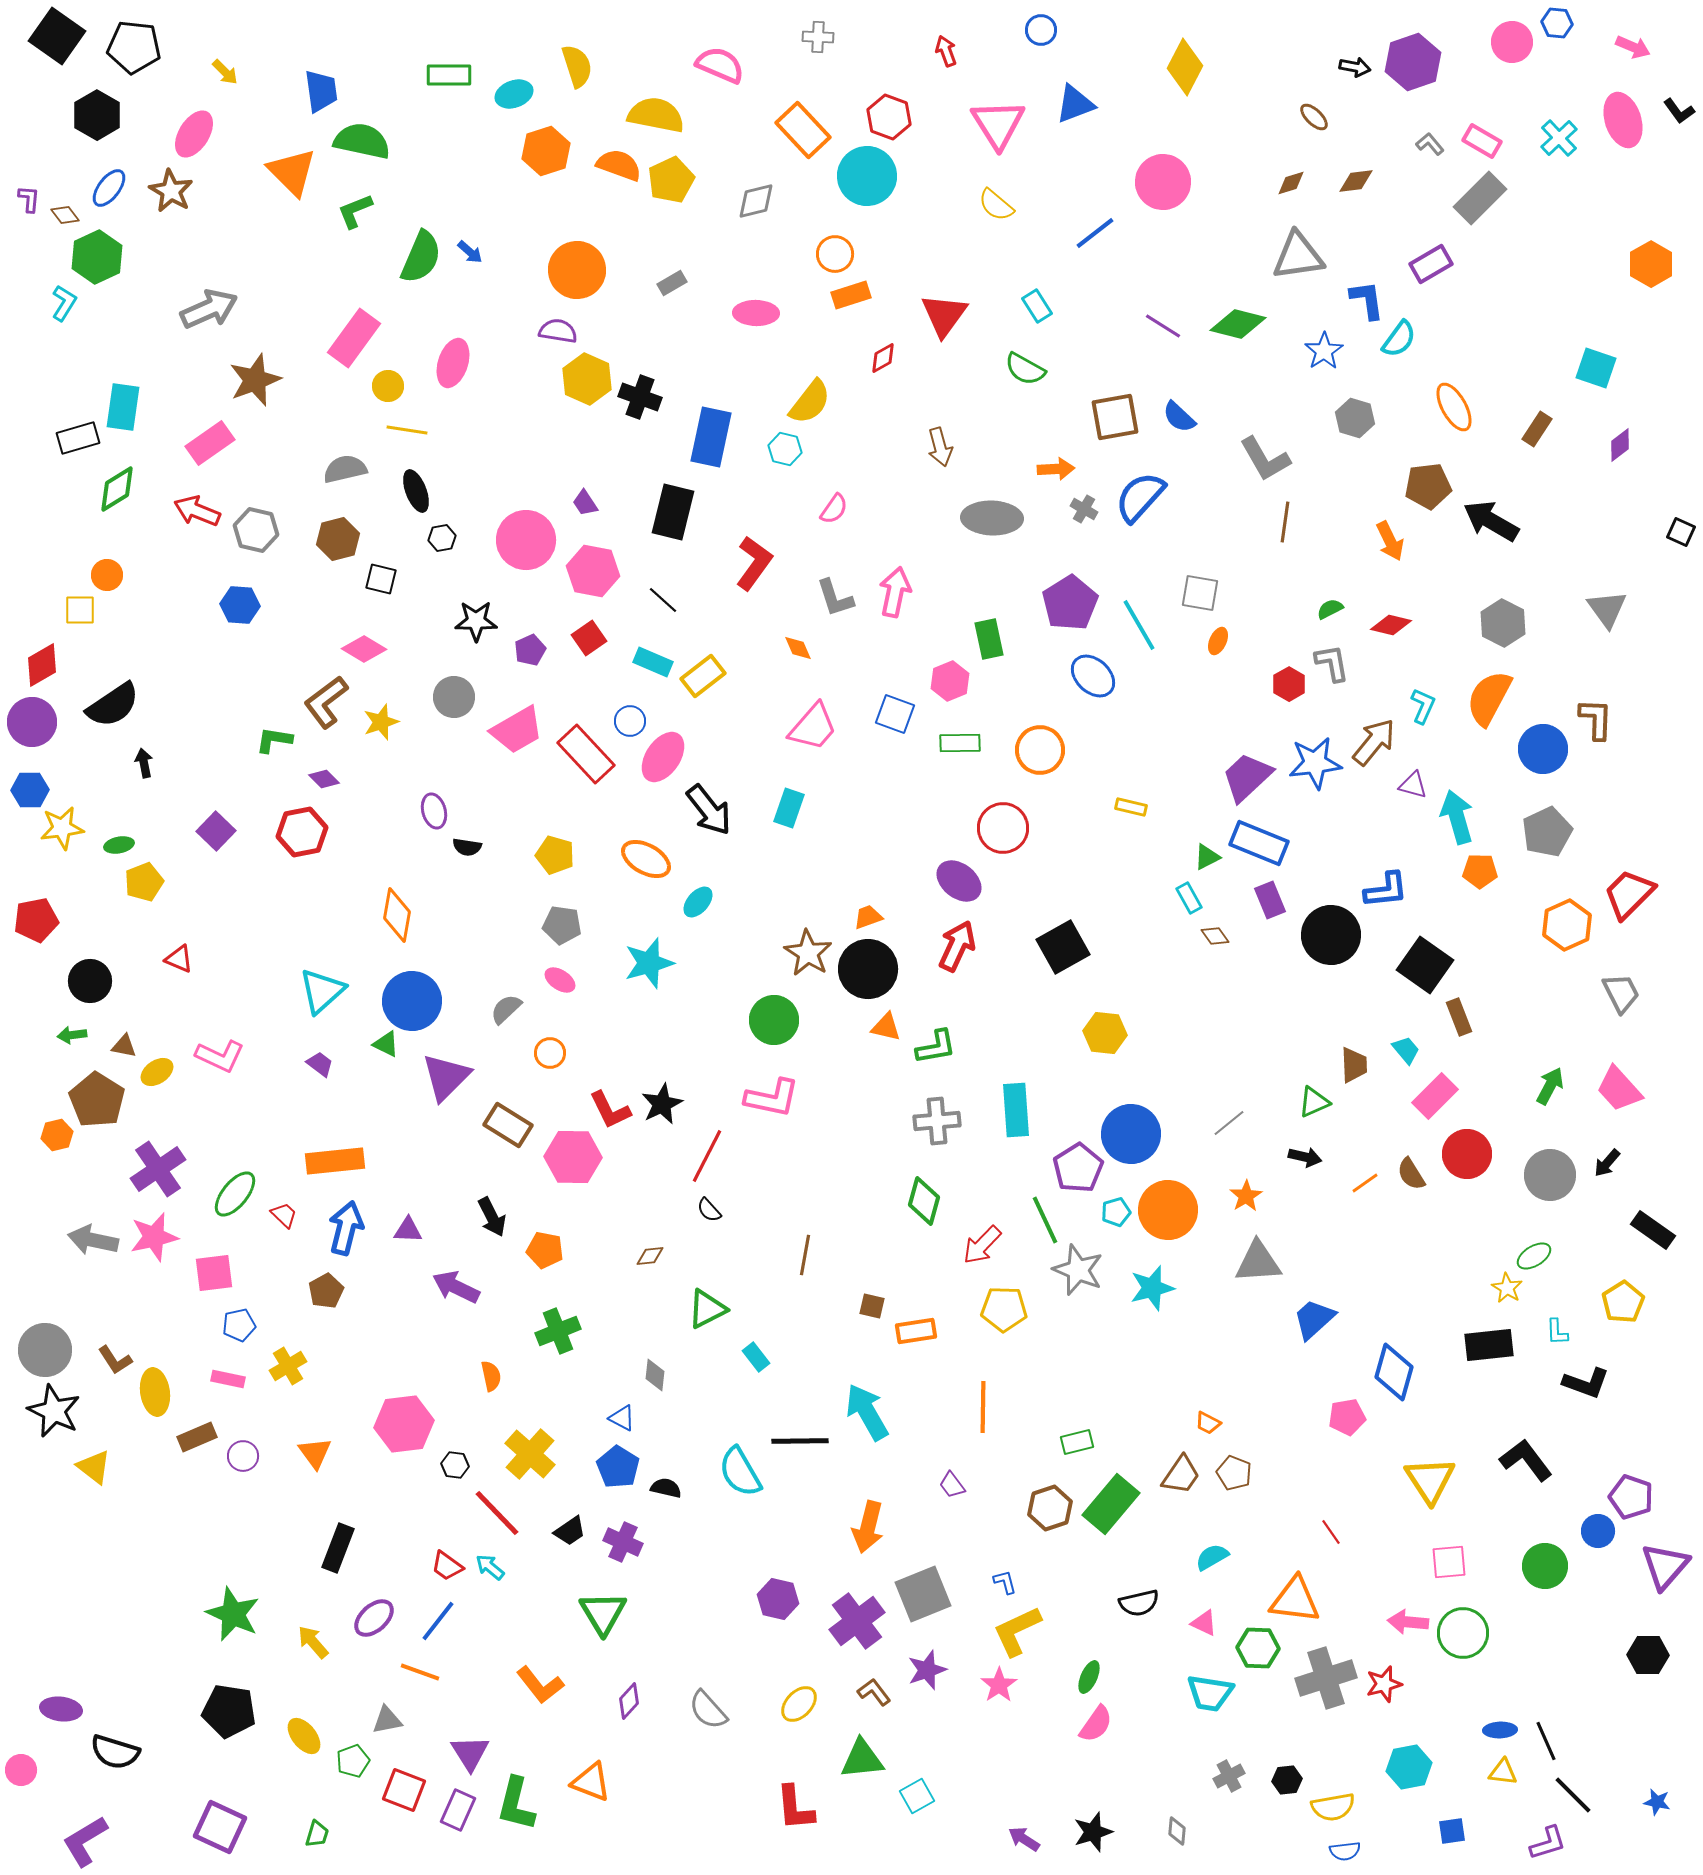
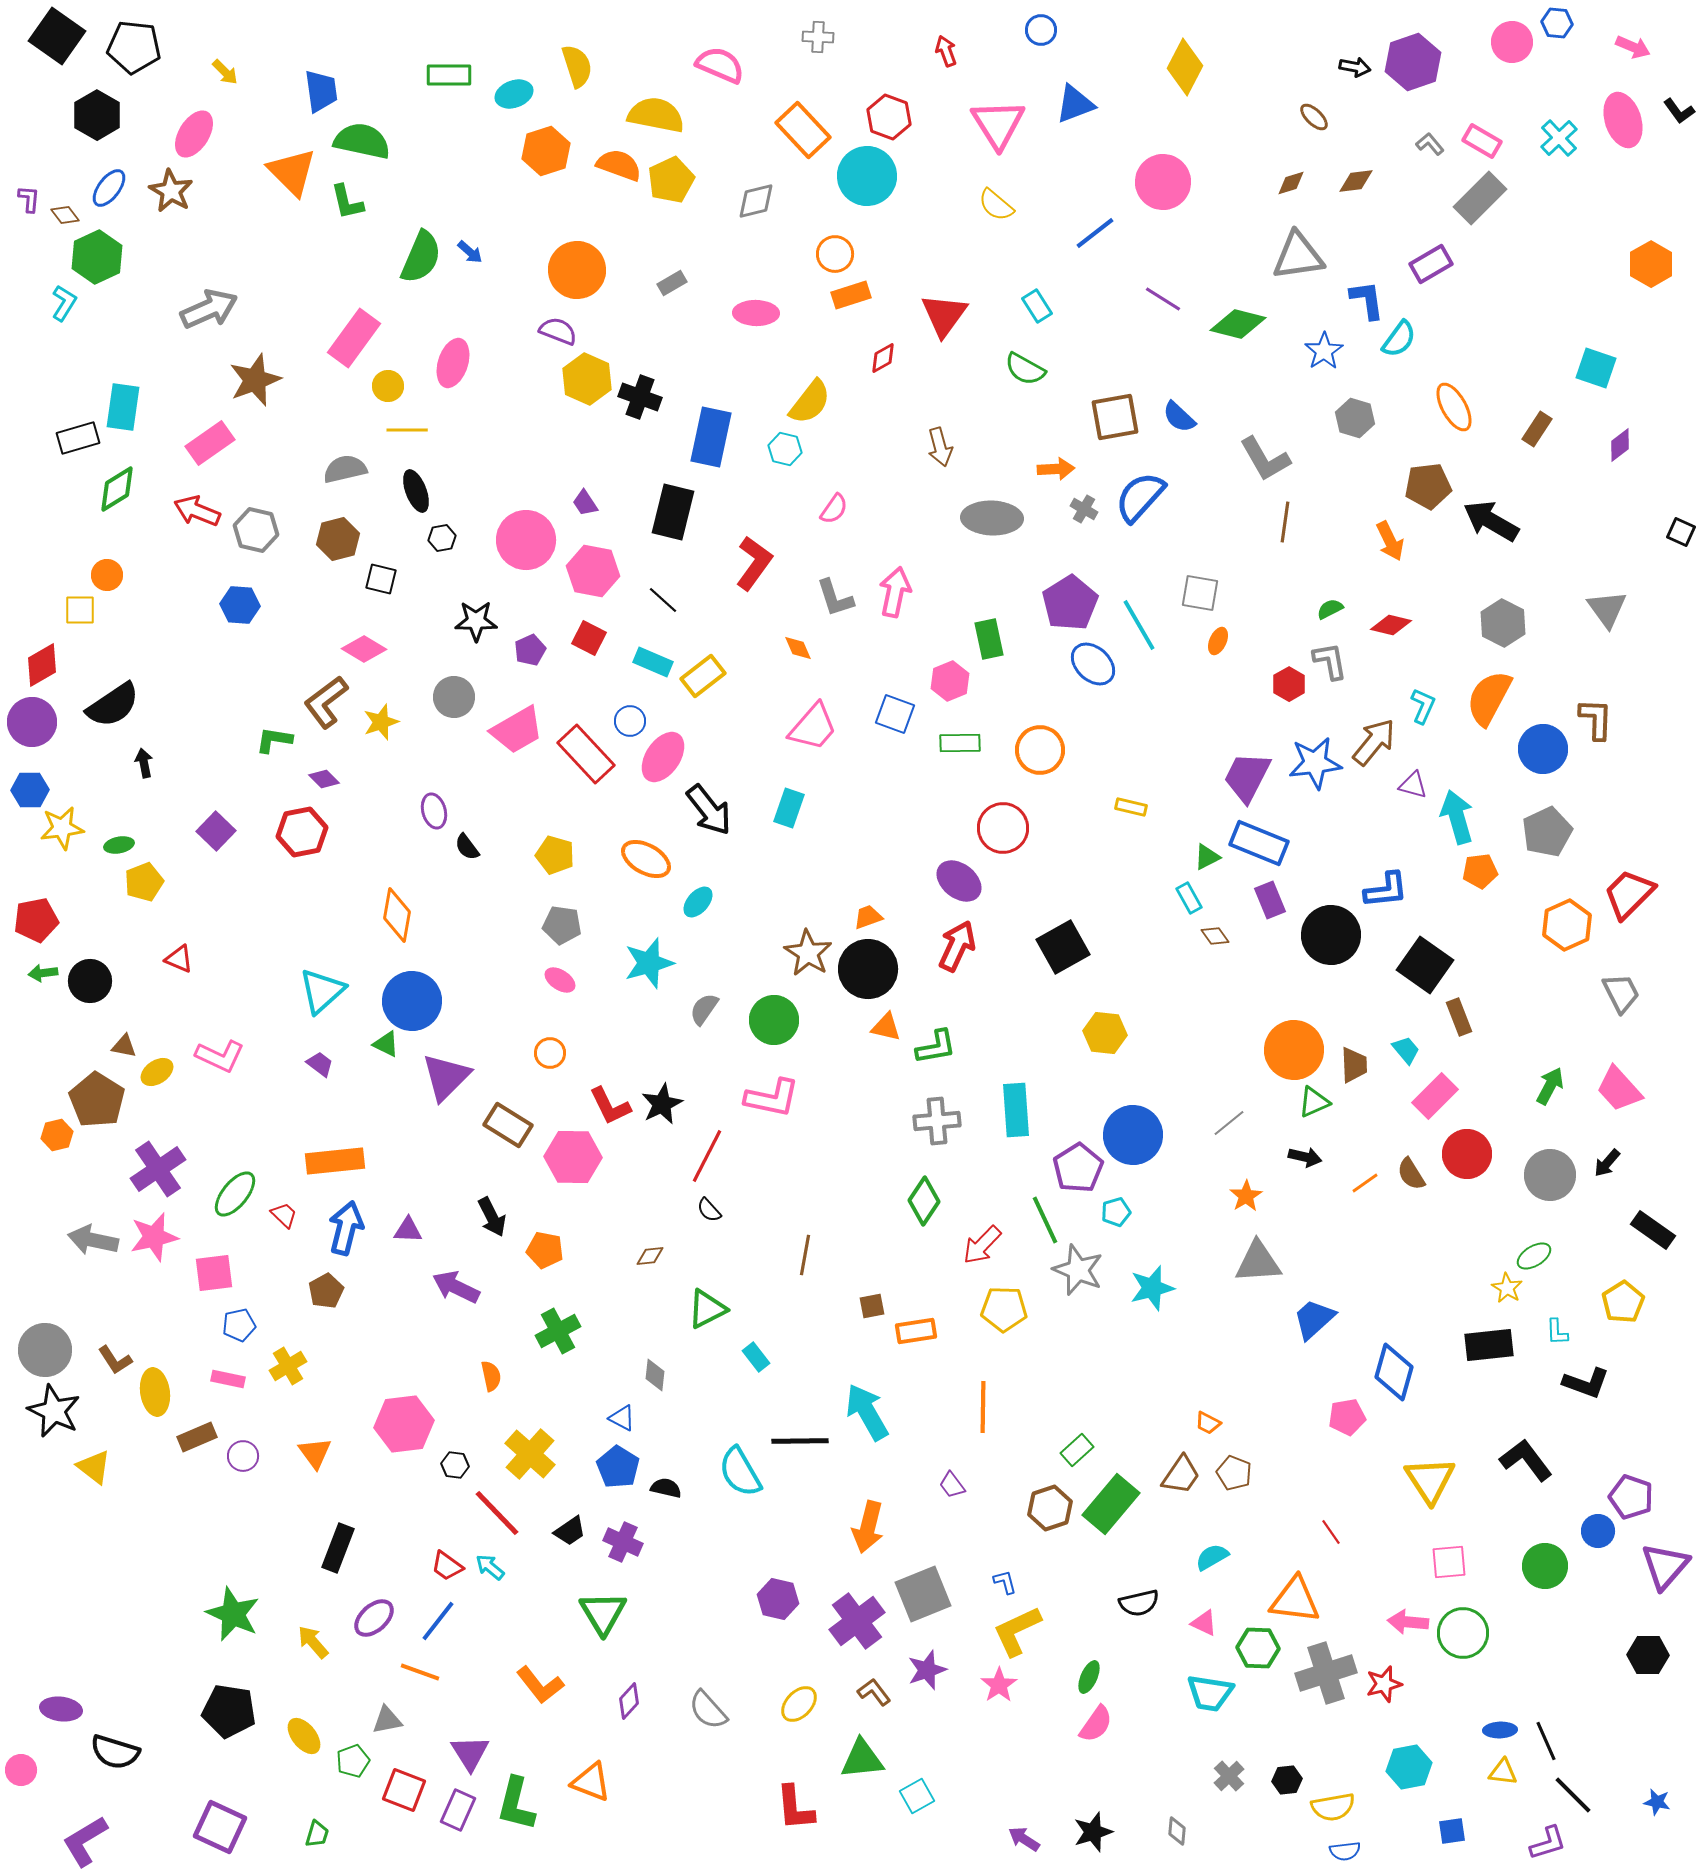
green L-shape at (355, 211): moved 8 px left, 9 px up; rotated 81 degrees counterclockwise
purple line at (1163, 326): moved 27 px up
purple semicircle at (558, 331): rotated 12 degrees clockwise
yellow line at (407, 430): rotated 9 degrees counterclockwise
red square at (589, 638): rotated 28 degrees counterclockwise
gray L-shape at (1332, 663): moved 2 px left, 2 px up
blue ellipse at (1093, 676): moved 12 px up
purple trapezoid at (1247, 777): rotated 20 degrees counterclockwise
black semicircle at (467, 847): rotated 44 degrees clockwise
orange pentagon at (1480, 871): rotated 8 degrees counterclockwise
gray semicircle at (506, 1009): moved 198 px right; rotated 12 degrees counterclockwise
green arrow at (72, 1035): moved 29 px left, 62 px up
red L-shape at (610, 1110): moved 4 px up
blue circle at (1131, 1134): moved 2 px right, 1 px down
green diamond at (924, 1201): rotated 18 degrees clockwise
orange circle at (1168, 1210): moved 126 px right, 160 px up
brown square at (872, 1306): rotated 24 degrees counterclockwise
green cross at (558, 1331): rotated 6 degrees counterclockwise
green rectangle at (1077, 1442): moved 8 px down; rotated 28 degrees counterclockwise
gray cross at (1326, 1678): moved 5 px up
gray cross at (1229, 1776): rotated 16 degrees counterclockwise
